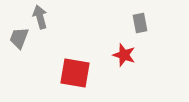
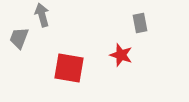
gray arrow: moved 2 px right, 2 px up
red star: moved 3 px left
red square: moved 6 px left, 5 px up
